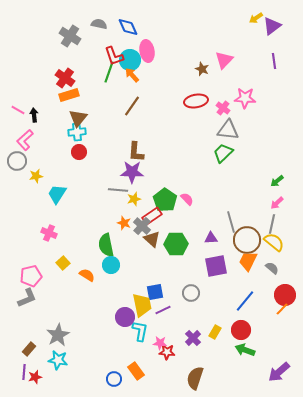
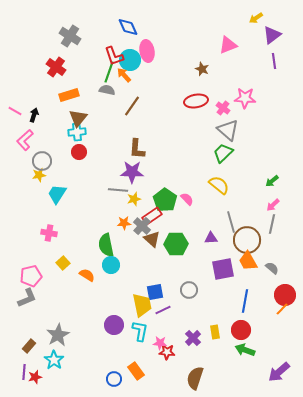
gray semicircle at (99, 24): moved 8 px right, 66 px down
purple triangle at (272, 26): moved 9 px down
pink triangle at (224, 60): moved 4 px right, 15 px up; rotated 24 degrees clockwise
orange arrow at (132, 75): moved 8 px left
red cross at (65, 78): moved 9 px left, 11 px up
pink line at (18, 110): moved 3 px left, 1 px down
black arrow at (34, 115): rotated 24 degrees clockwise
gray triangle at (228, 130): rotated 35 degrees clockwise
brown L-shape at (136, 152): moved 1 px right, 3 px up
gray circle at (17, 161): moved 25 px right
yellow star at (36, 176): moved 3 px right, 1 px up
green arrow at (277, 181): moved 5 px left
pink arrow at (277, 203): moved 4 px left, 2 px down
orange star at (124, 223): rotated 24 degrees counterclockwise
pink cross at (49, 233): rotated 14 degrees counterclockwise
yellow semicircle at (274, 242): moved 55 px left, 57 px up
orange trapezoid at (248, 261): rotated 55 degrees counterclockwise
purple square at (216, 266): moved 7 px right, 3 px down
gray circle at (191, 293): moved 2 px left, 3 px up
blue line at (245, 301): rotated 30 degrees counterclockwise
purple circle at (125, 317): moved 11 px left, 8 px down
yellow rectangle at (215, 332): rotated 40 degrees counterclockwise
brown rectangle at (29, 349): moved 3 px up
cyan star at (58, 360): moved 4 px left; rotated 24 degrees clockwise
